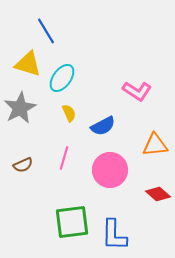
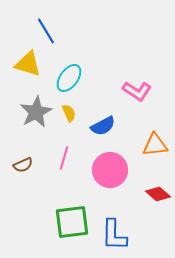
cyan ellipse: moved 7 px right
gray star: moved 16 px right, 4 px down
